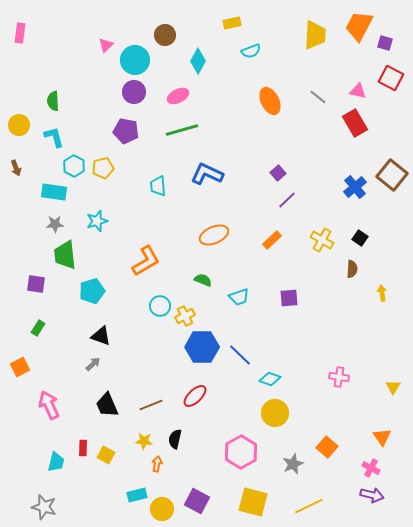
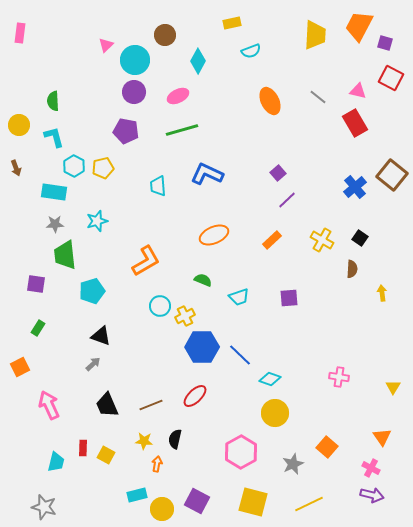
yellow line at (309, 506): moved 2 px up
